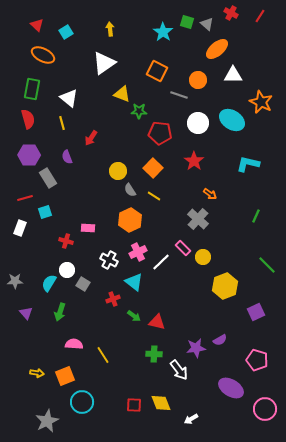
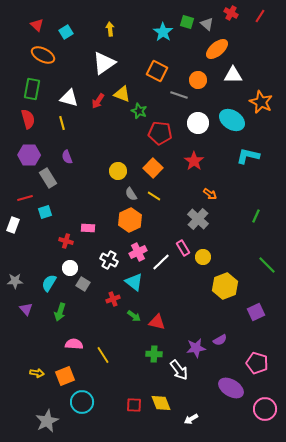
white triangle at (69, 98): rotated 24 degrees counterclockwise
green star at (139, 111): rotated 21 degrees clockwise
red arrow at (91, 138): moved 7 px right, 37 px up
cyan L-shape at (248, 164): moved 8 px up
gray semicircle at (130, 190): moved 1 px right, 4 px down
white rectangle at (20, 228): moved 7 px left, 3 px up
pink rectangle at (183, 248): rotated 14 degrees clockwise
white circle at (67, 270): moved 3 px right, 2 px up
purple triangle at (26, 313): moved 4 px up
pink pentagon at (257, 360): moved 3 px down
